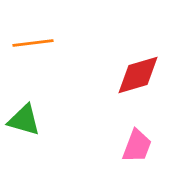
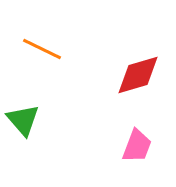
orange line: moved 9 px right, 6 px down; rotated 33 degrees clockwise
green triangle: moved 1 px left; rotated 33 degrees clockwise
